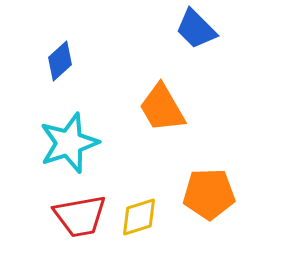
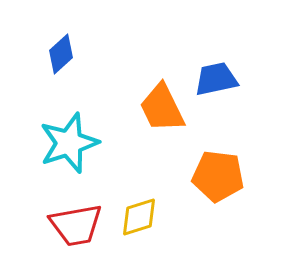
blue trapezoid: moved 20 px right, 50 px down; rotated 123 degrees clockwise
blue diamond: moved 1 px right, 7 px up
orange trapezoid: rotated 4 degrees clockwise
orange pentagon: moved 9 px right, 18 px up; rotated 9 degrees clockwise
red trapezoid: moved 4 px left, 9 px down
